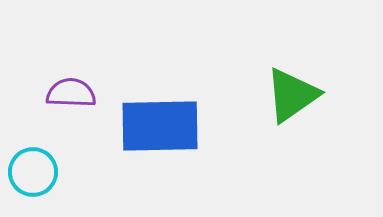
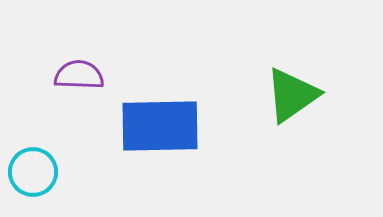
purple semicircle: moved 8 px right, 18 px up
